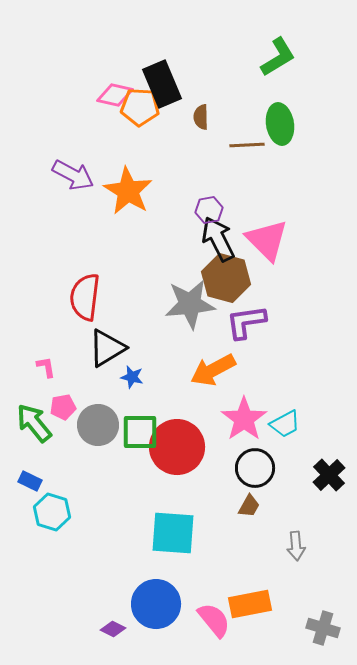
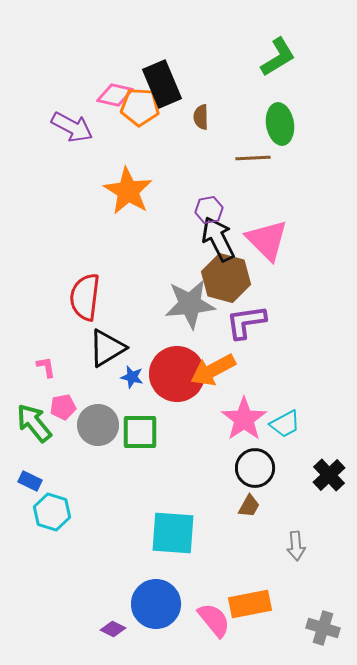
brown line: moved 6 px right, 13 px down
purple arrow: moved 1 px left, 48 px up
red circle: moved 73 px up
